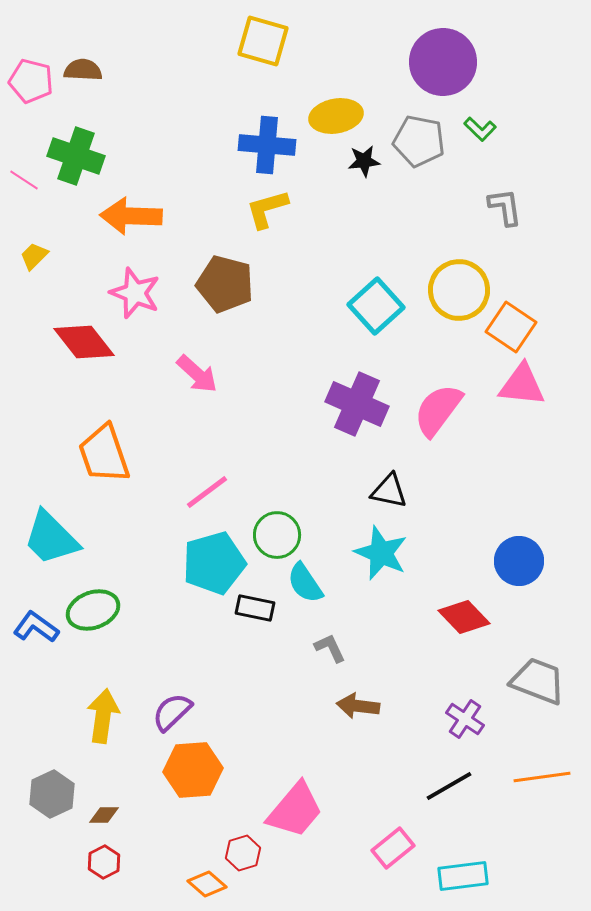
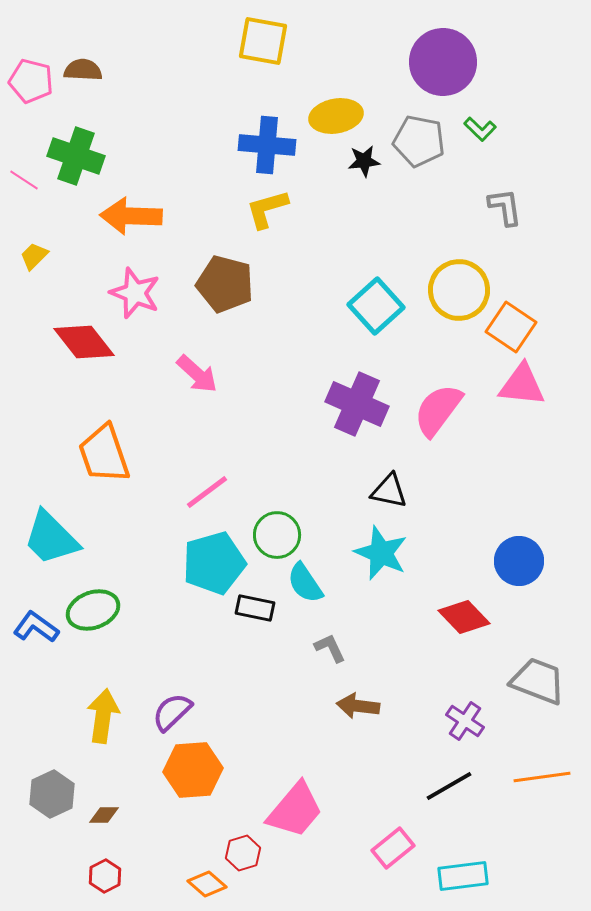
yellow square at (263, 41): rotated 6 degrees counterclockwise
purple cross at (465, 719): moved 2 px down
red hexagon at (104, 862): moved 1 px right, 14 px down
